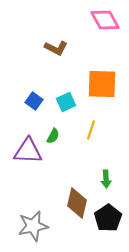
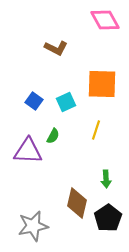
yellow line: moved 5 px right
